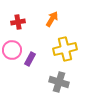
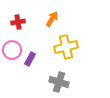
yellow cross: moved 1 px right, 2 px up
